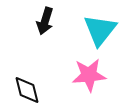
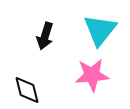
black arrow: moved 15 px down
pink star: moved 3 px right
